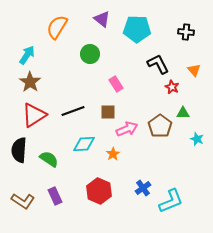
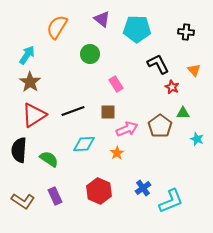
orange star: moved 4 px right, 1 px up
